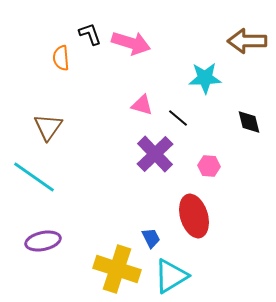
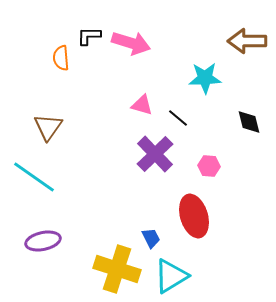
black L-shape: moved 1 px left, 2 px down; rotated 70 degrees counterclockwise
